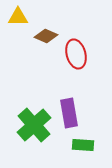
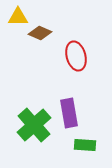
brown diamond: moved 6 px left, 3 px up
red ellipse: moved 2 px down
green rectangle: moved 2 px right
